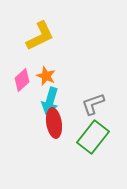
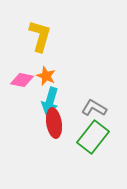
yellow L-shape: rotated 48 degrees counterclockwise
pink diamond: rotated 55 degrees clockwise
gray L-shape: moved 1 px right, 4 px down; rotated 50 degrees clockwise
